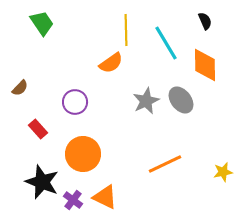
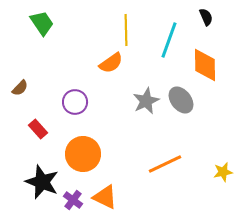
black semicircle: moved 1 px right, 4 px up
cyan line: moved 3 px right, 3 px up; rotated 51 degrees clockwise
